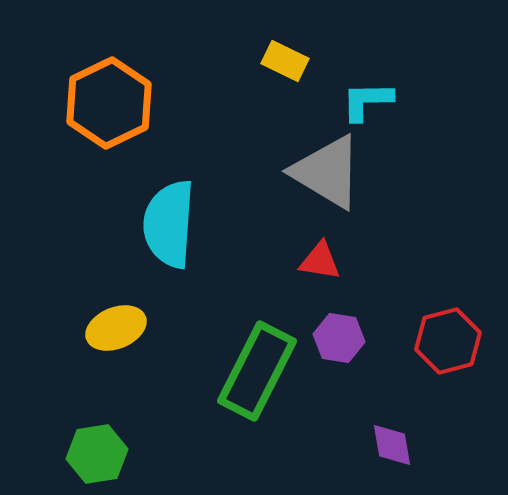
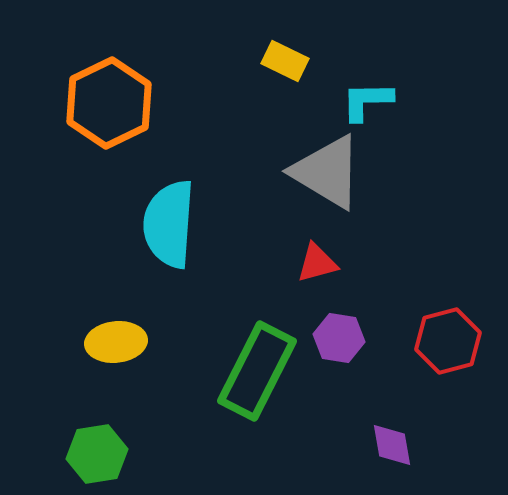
red triangle: moved 3 px left, 2 px down; rotated 24 degrees counterclockwise
yellow ellipse: moved 14 px down; rotated 16 degrees clockwise
